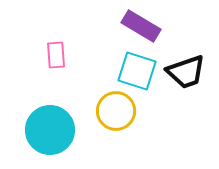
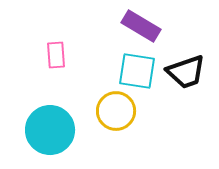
cyan square: rotated 9 degrees counterclockwise
